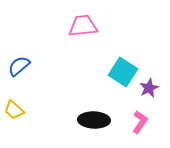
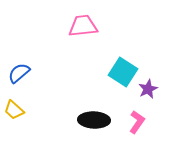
blue semicircle: moved 7 px down
purple star: moved 1 px left, 1 px down
pink L-shape: moved 3 px left
